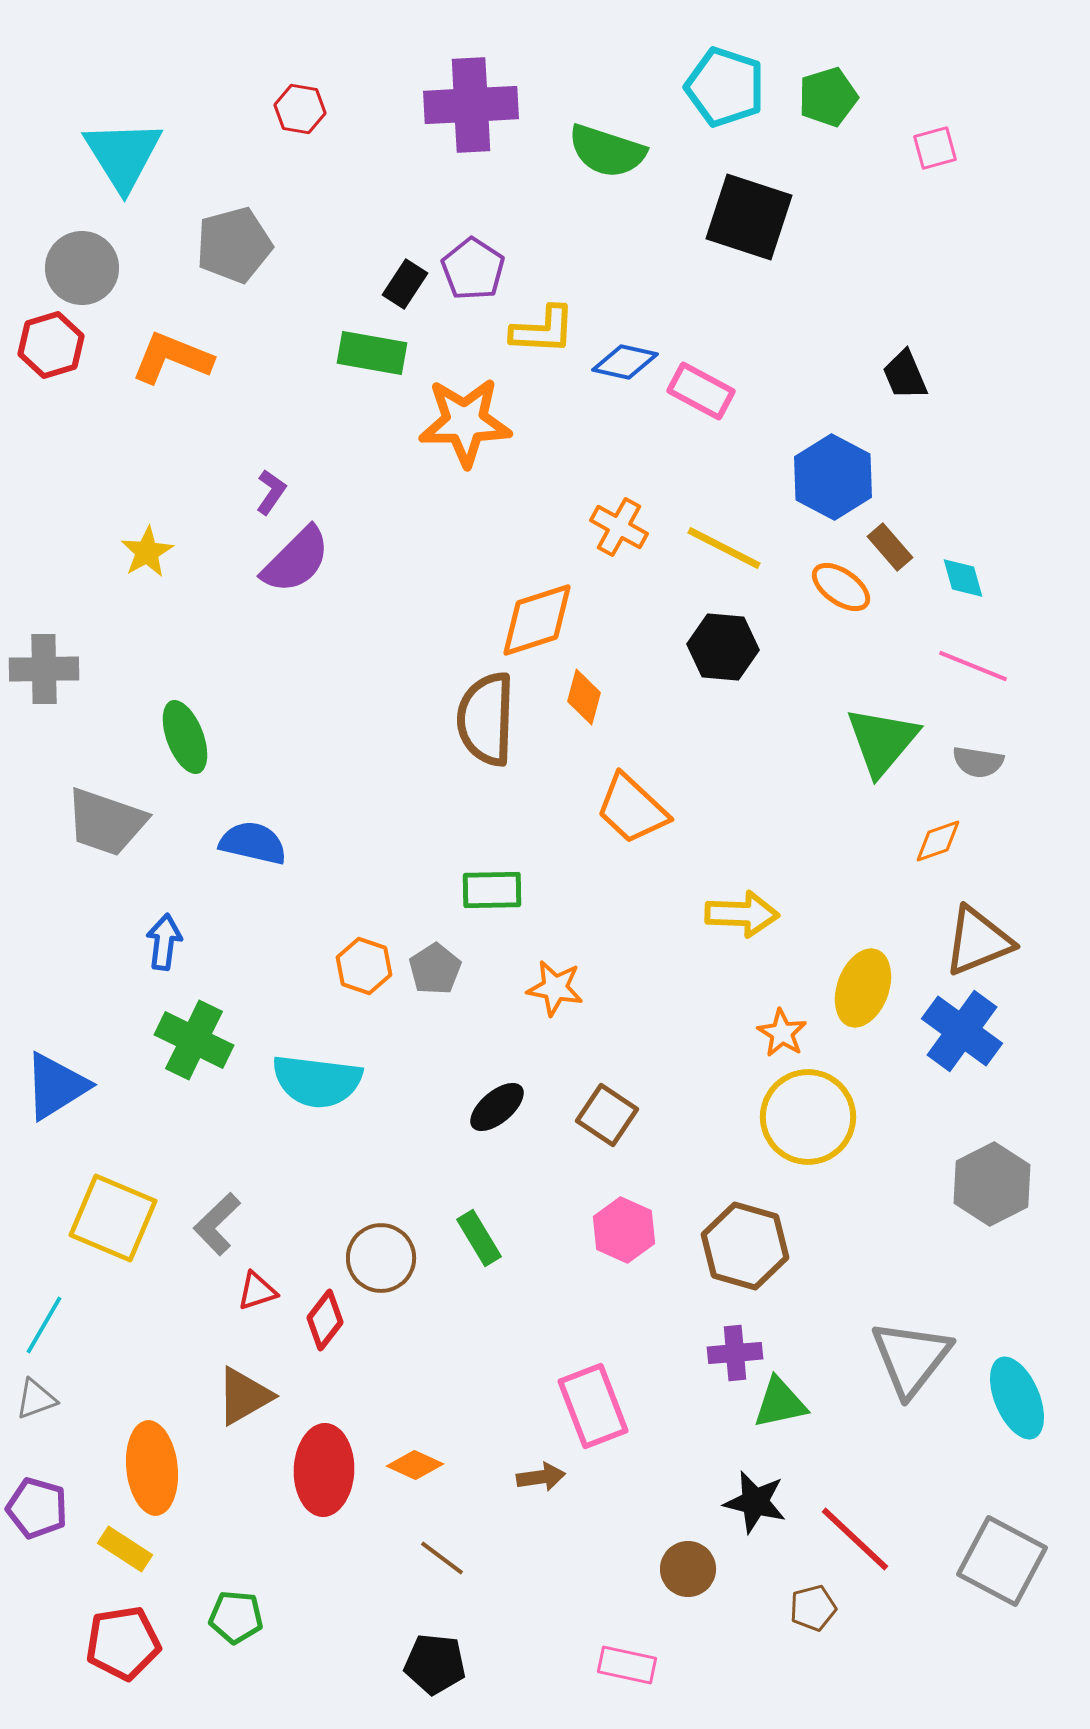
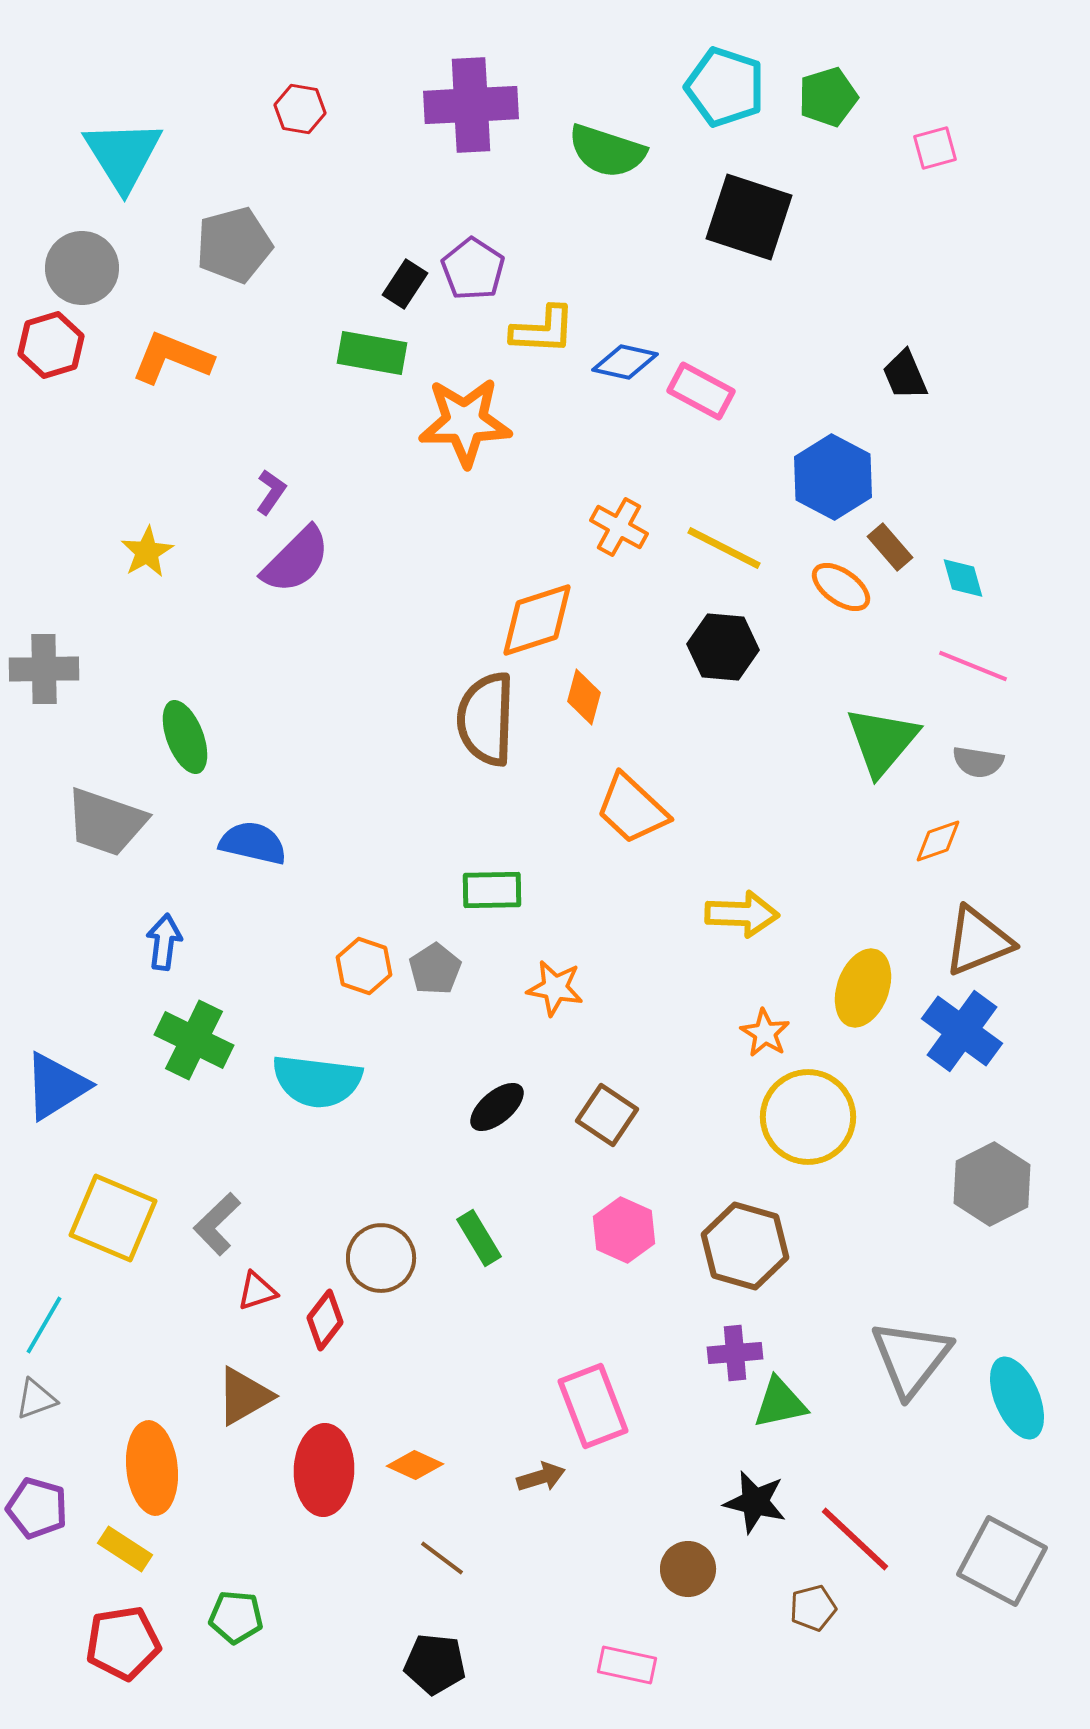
orange star at (782, 1033): moved 17 px left
brown arrow at (541, 1477): rotated 9 degrees counterclockwise
